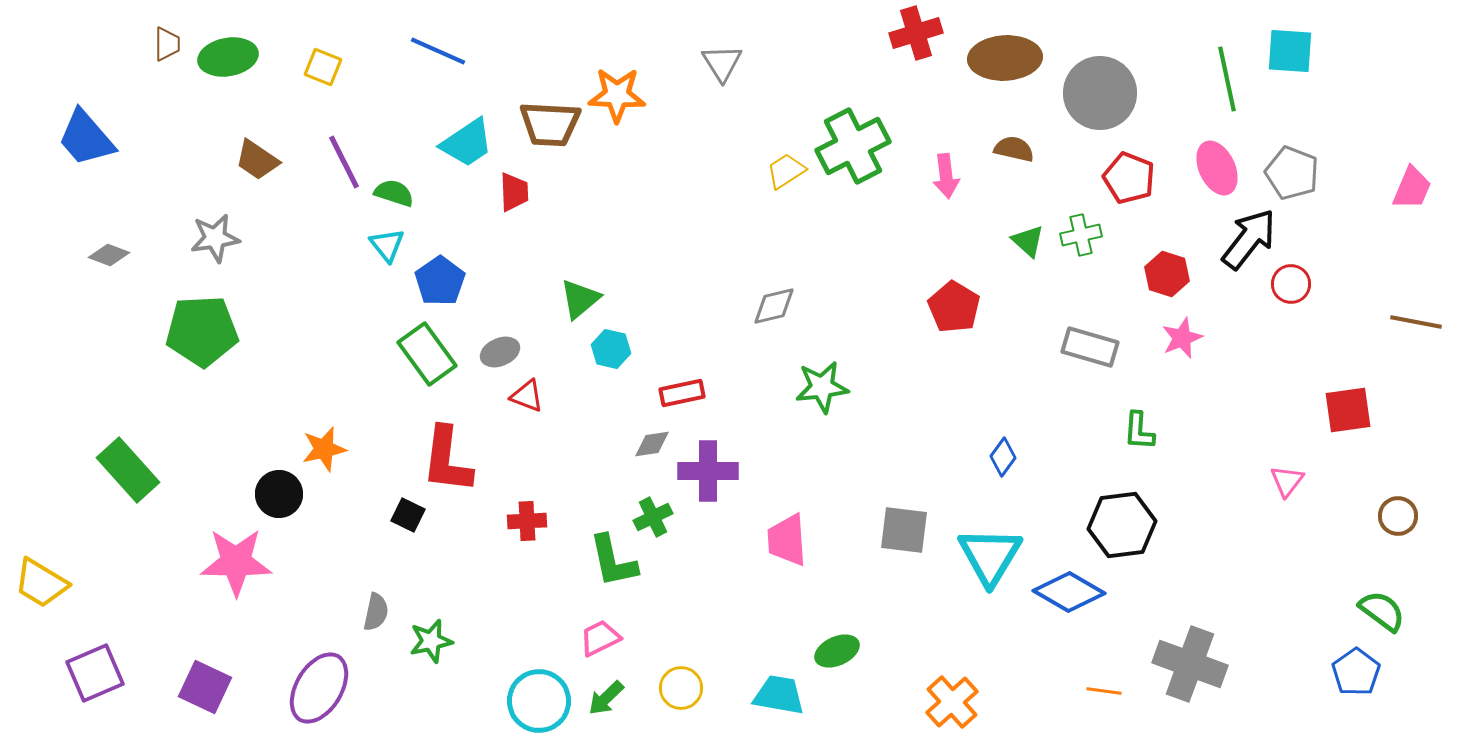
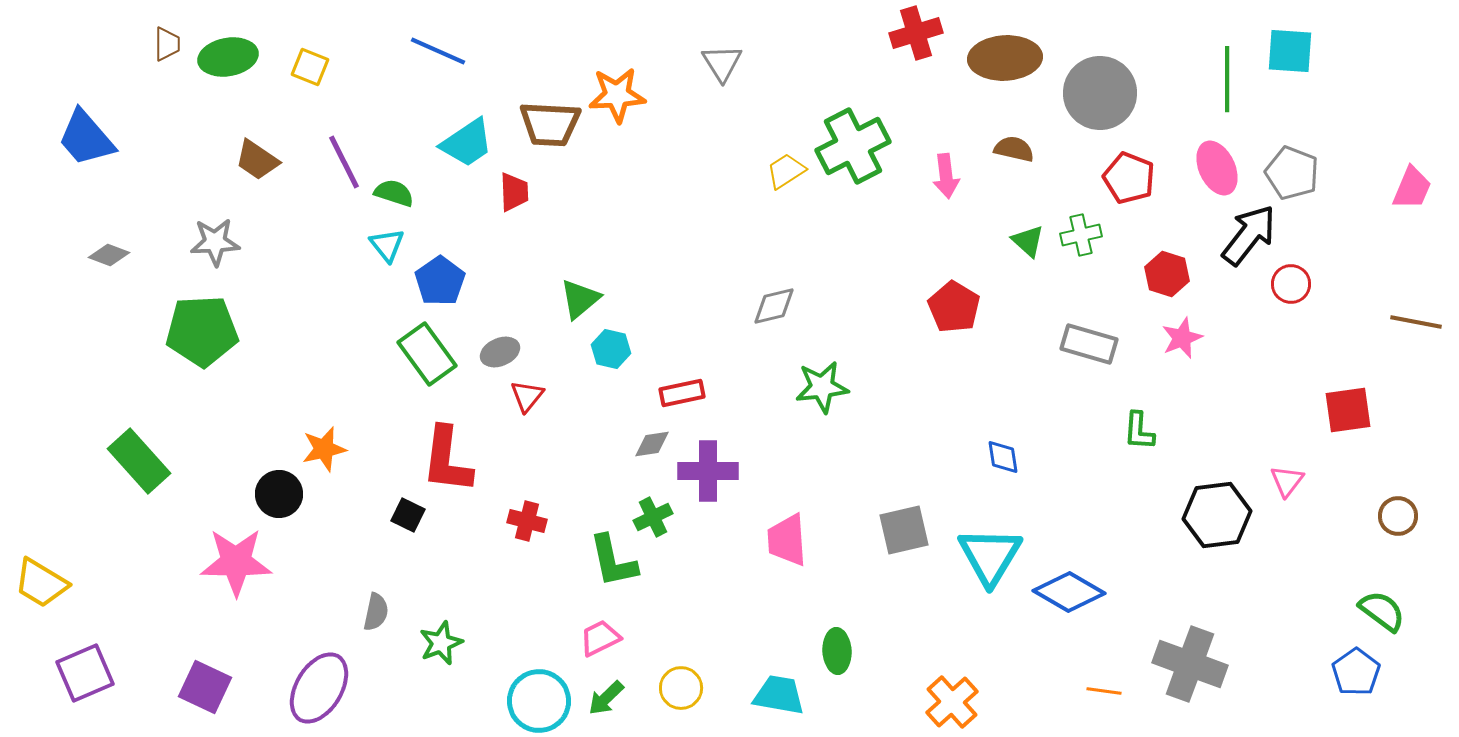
yellow square at (323, 67): moved 13 px left
green line at (1227, 79): rotated 12 degrees clockwise
orange star at (617, 95): rotated 6 degrees counterclockwise
gray star at (215, 238): moved 4 px down; rotated 6 degrees clockwise
black arrow at (1249, 239): moved 4 px up
gray rectangle at (1090, 347): moved 1 px left, 3 px up
red triangle at (527, 396): rotated 48 degrees clockwise
blue diamond at (1003, 457): rotated 45 degrees counterclockwise
green rectangle at (128, 470): moved 11 px right, 9 px up
red cross at (527, 521): rotated 18 degrees clockwise
black hexagon at (1122, 525): moved 95 px right, 10 px up
gray square at (904, 530): rotated 20 degrees counterclockwise
green star at (431, 641): moved 10 px right, 2 px down; rotated 9 degrees counterclockwise
green ellipse at (837, 651): rotated 69 degrees counterclockwise
purple square at (95, 673): moved 10 px left
